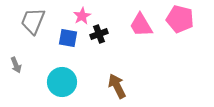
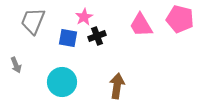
pink star: moved 2 px right, 1 px down
black cross: moved 2 px left, 2 px down
brown arrow: rotated 35 degrees clockwise
